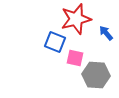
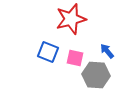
red star: moved 5 px left
blue arrow: moved 1 px right, 18 px down
blue square: moved 7 px left, 10 px down
